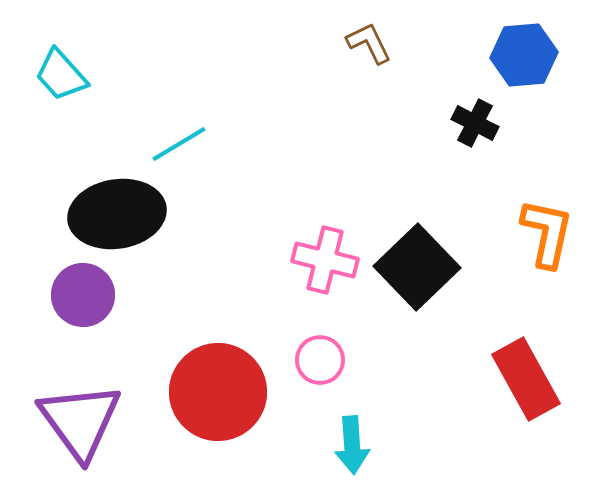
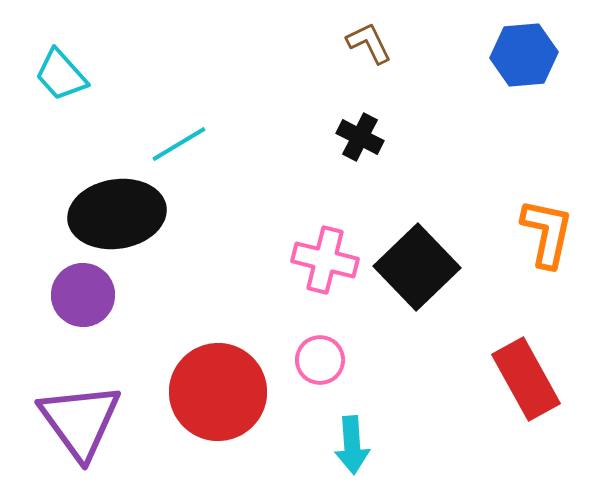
black cross: moved 115 px left, 14 px down
